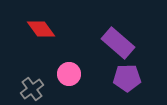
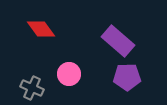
purple rectangle: moved 2 px up
purple pentagon: moved 1 px up
gray cross: moved 1 px up; rotated 30 degrees counterclockwise
